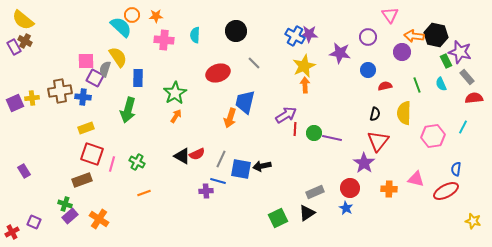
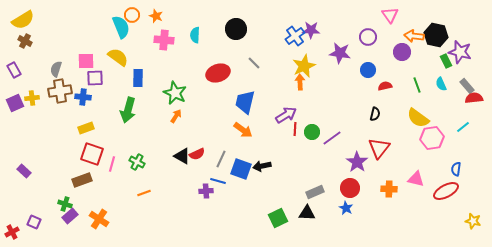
orange star at (156, 16): rotated 24 degrees clockwise
yellow semicircle at (23, 20): rotated 70 degrees counterclockwise
cyan semicircle at (121, 27): rotated 25 degrees clockwise
black circle at (236, 31): moved 2 px up
purple star at (309, 34): moved 2 px right, 4 px up
blue cross at (295, 36): rotated 24 degrees clockwise
purple rectangle at (14, 47): moved 23 px down
yellow semicircle at (118, 57): rotated 20 degrees counterclockwise
gray semicircle at (105, 69): moved 49 px left
gray rectangle at (467, 77): moved 9 px down
purple square at (95, 78): rotated 30 degrees counterclockwise
orange arrow at (305, 85): moved 5 px left, 3 px up
green star at (175, 93): rotated 15 degrees counterclockwise
yellow semicircle at (404, 113): moved 14 px right, 5 px down; rotated 55 degrees counterclockwise
orange arrow at (230, 118): moved 13 px right, 12 px down; rotated 72 degrees counterclockwise
cyan line at (463, 127): rotated 24 degrees clockwise
green circle at (314, 133): moved 2 px left, 1 px up
pink hexagon at (433, 136): moved 1 px left, 2 px down
purple line at (332, 138): rotated 48 degrees counterclockwise
red triangle at (378, 141): moved 1 px right, 7 px down
purple star at (364, 163): moved 7 px left, 1 px up
blue square at (241, 169): rotated 10 degrees clockwise
purple rectangle at (24, 171): rotated 16 degrees counterclockwise
black triangle at (307, 213): rotated 36 degrees clockwise
